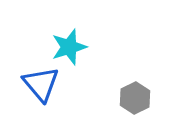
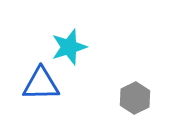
blue triangle: rotated 51 degrees counterclockwise
